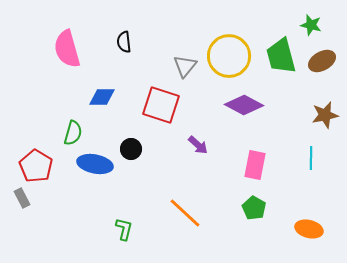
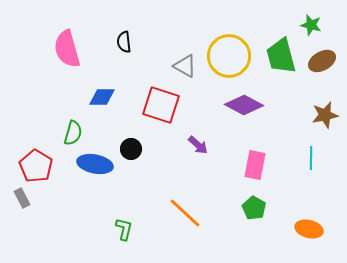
gray triangle: rotated 40 degrees counterclockwise
